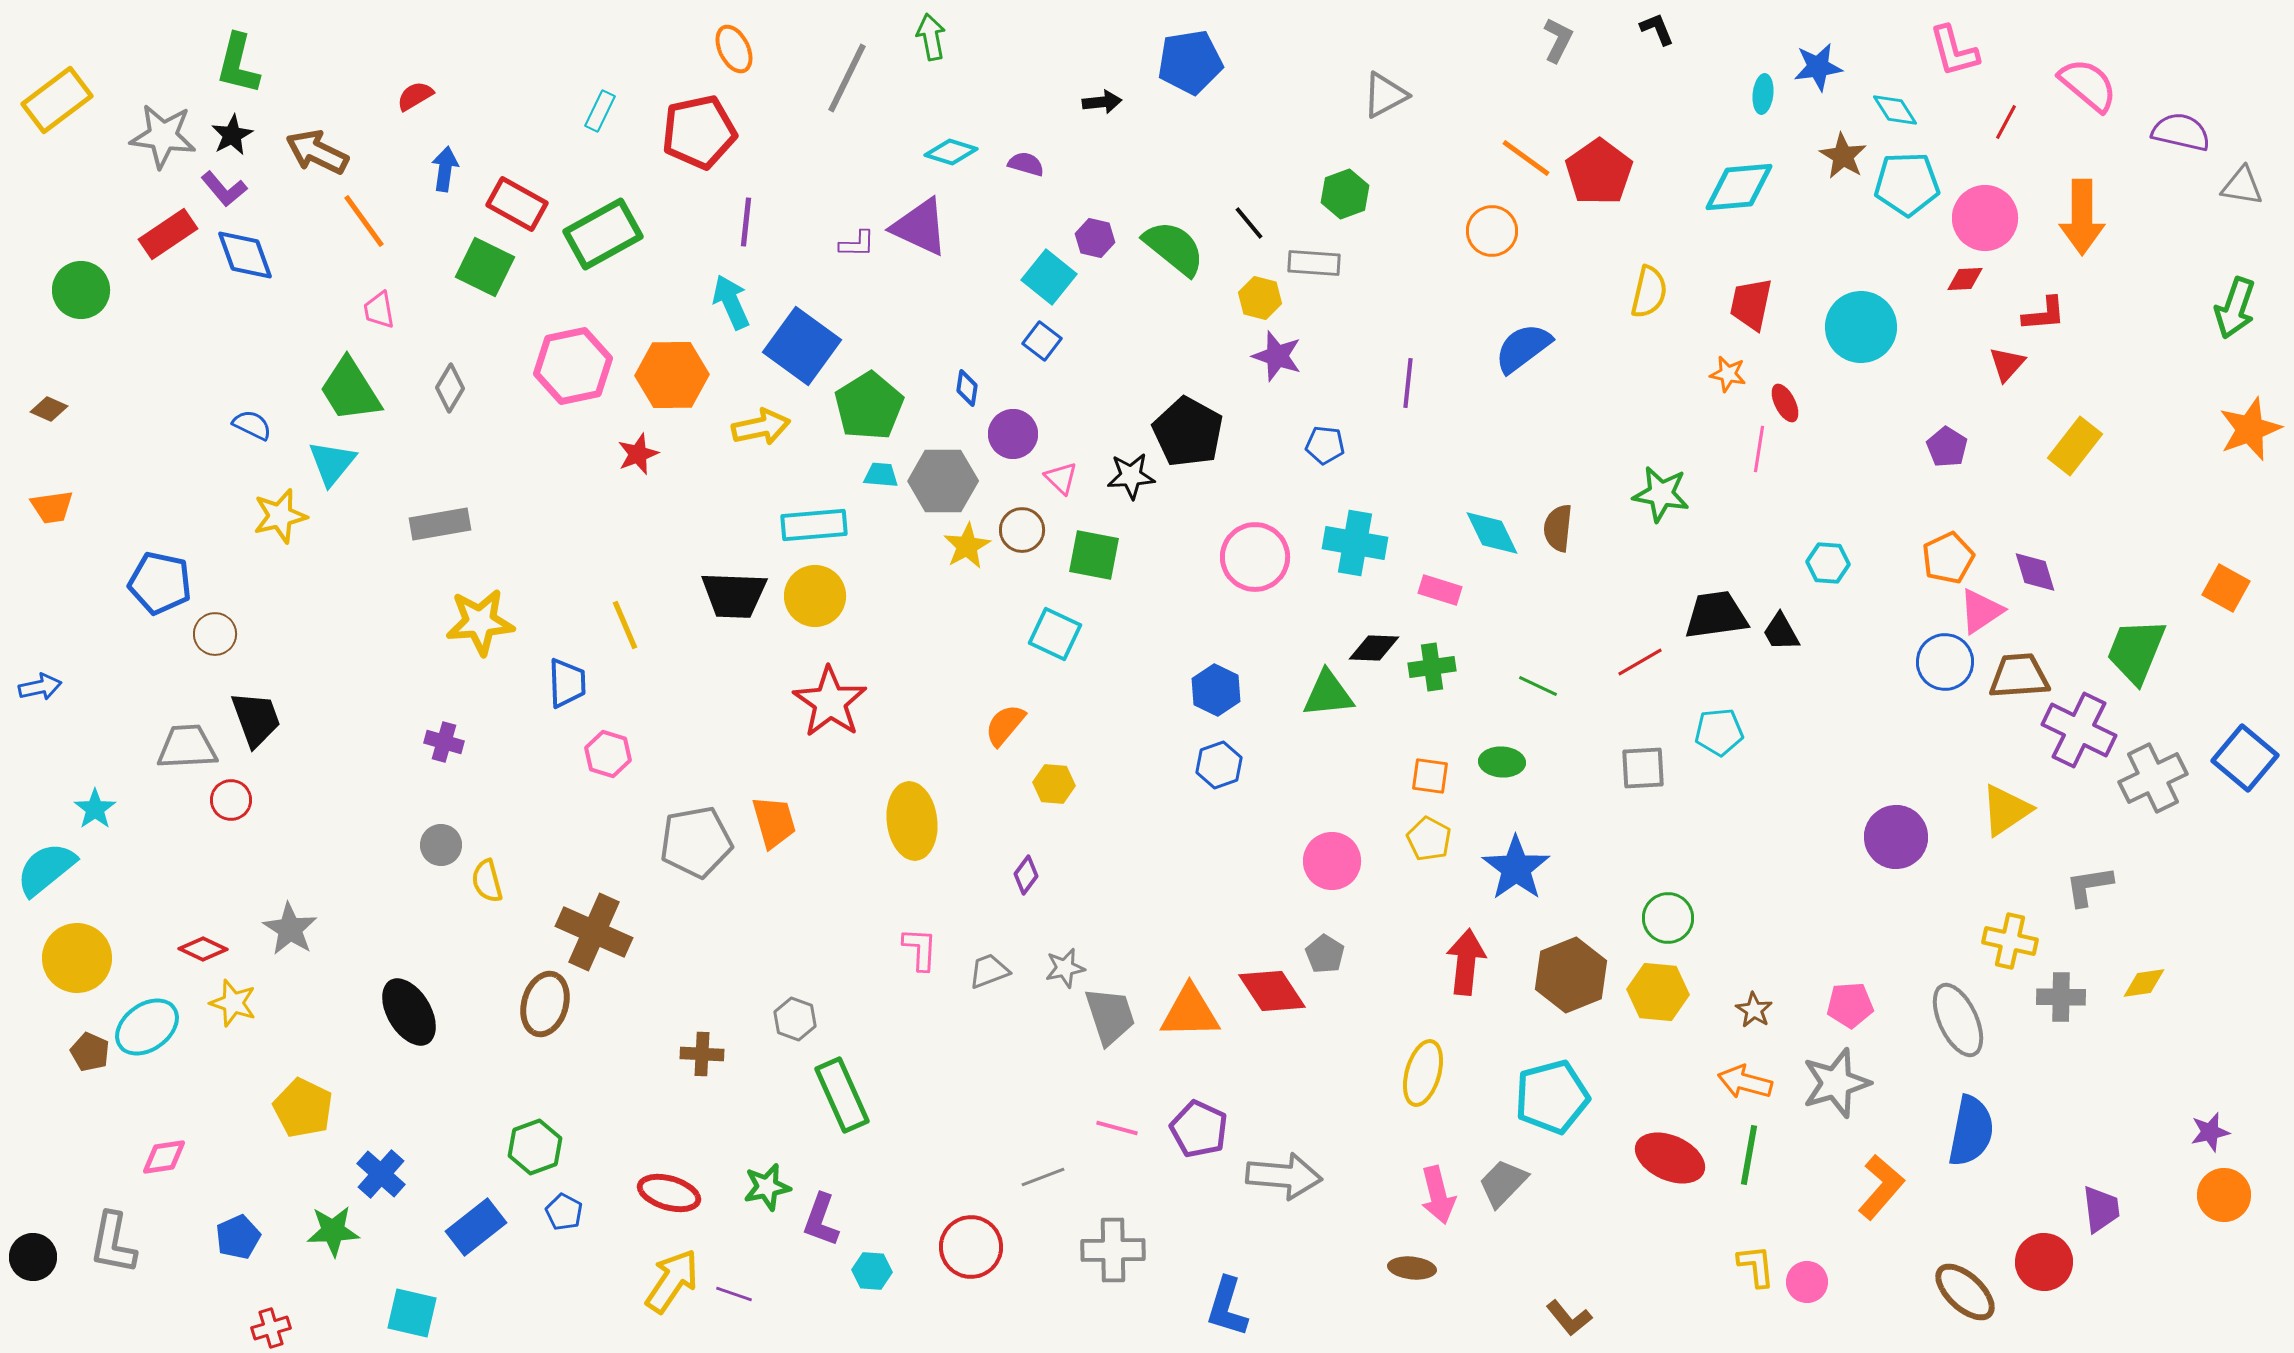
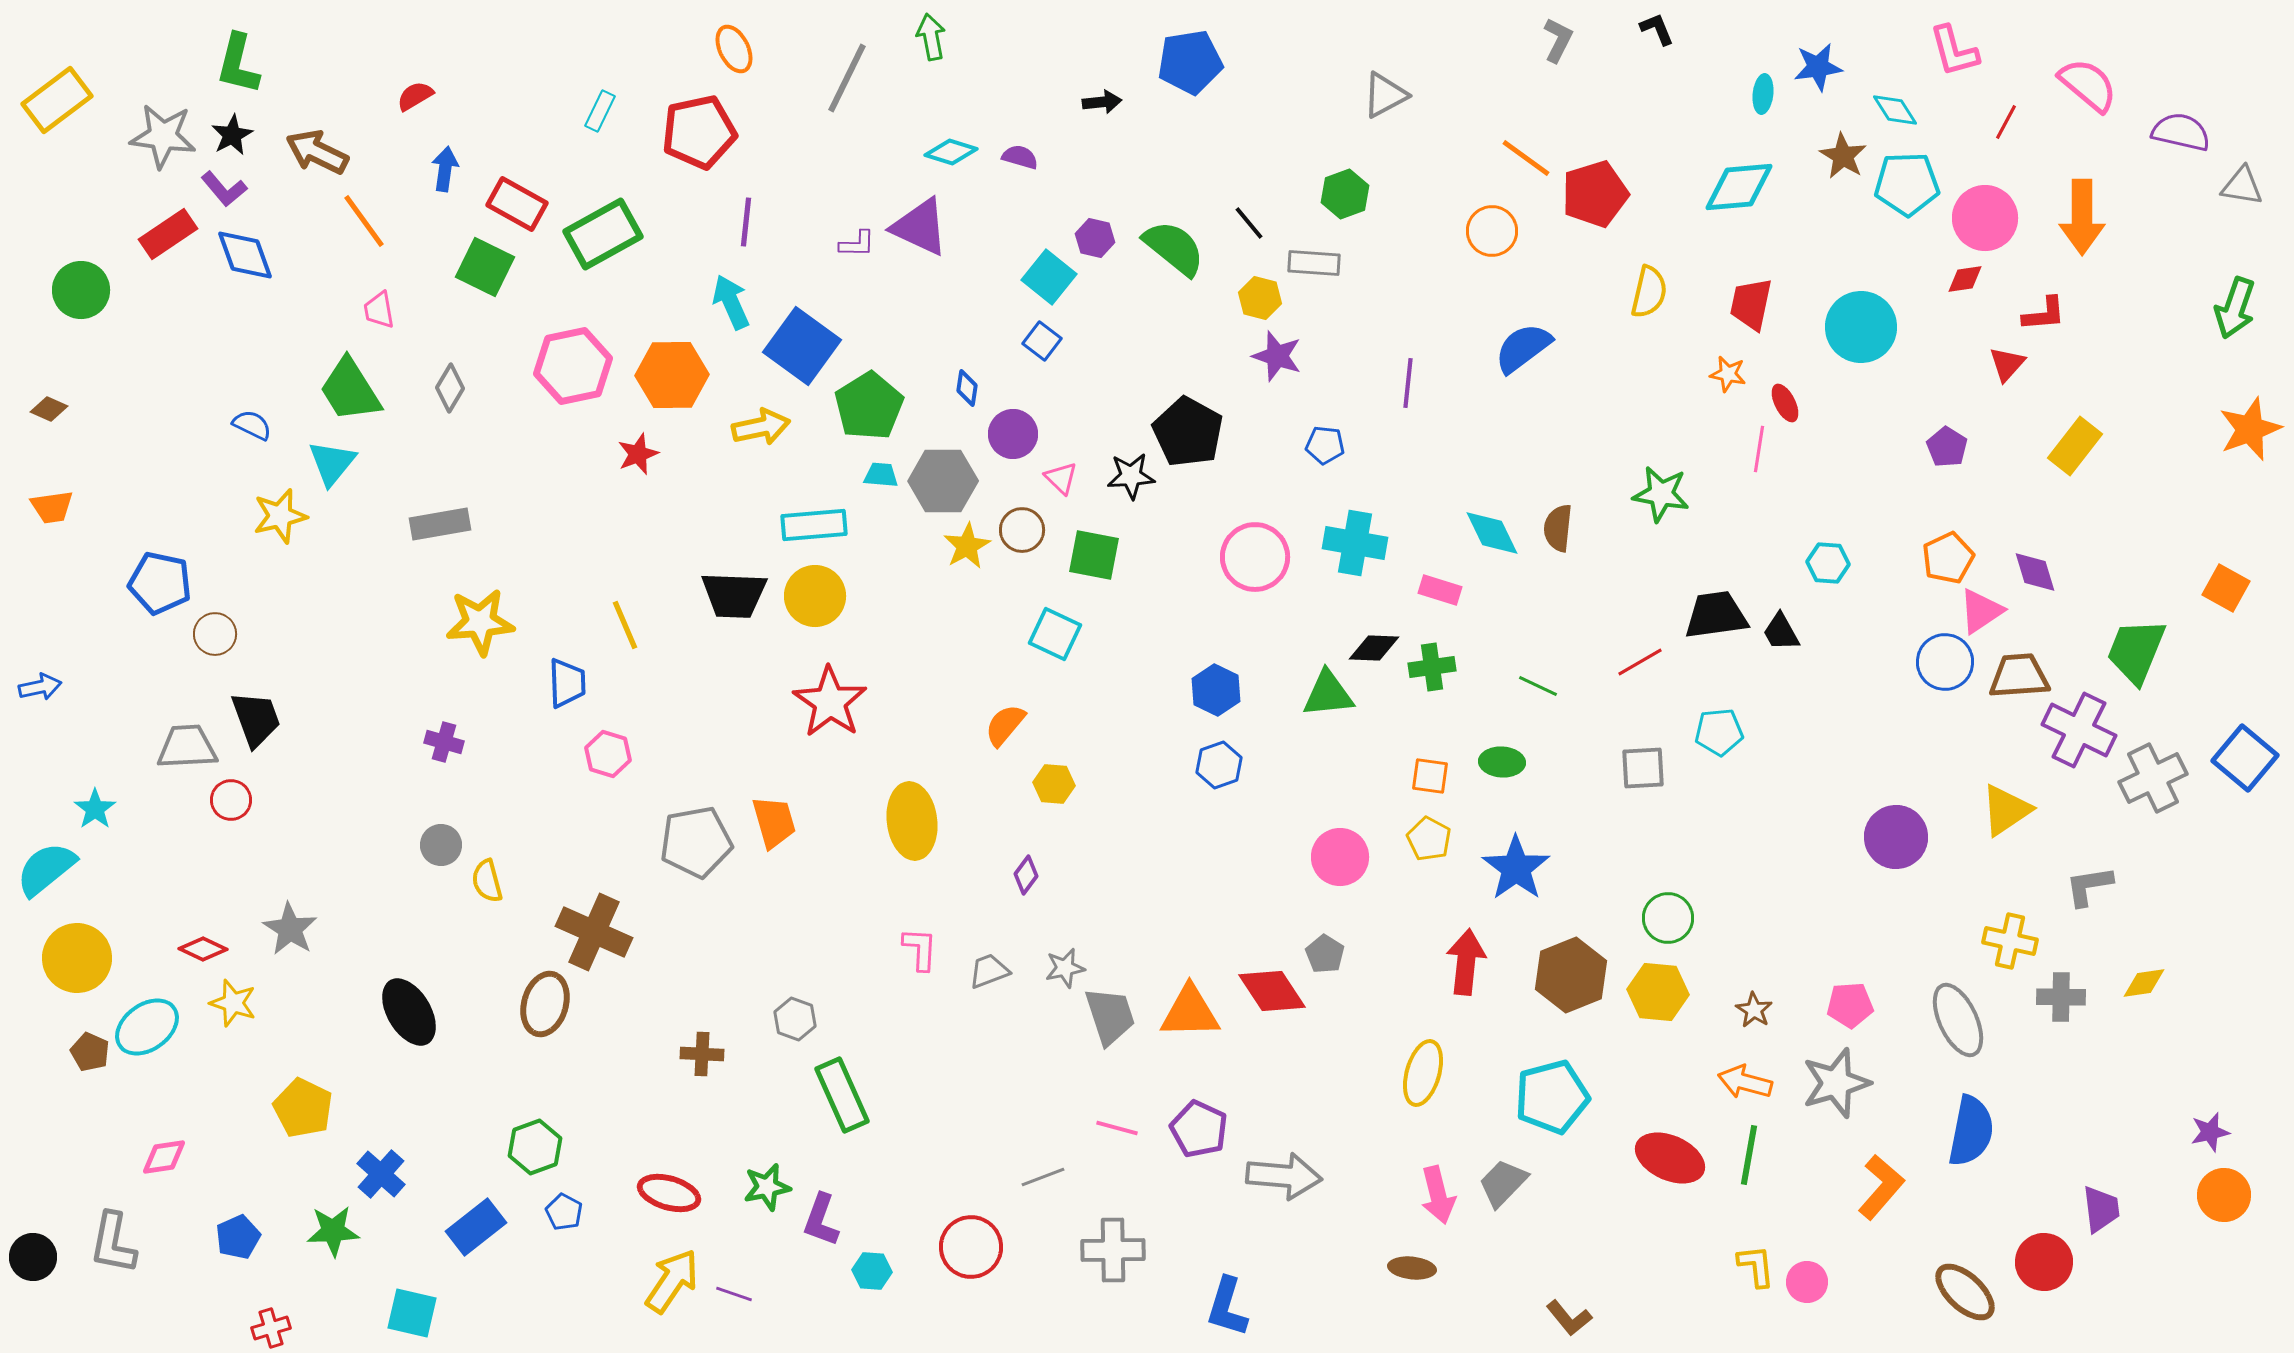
purple semicircle at (1026, 164): moved 6 px left, 7 px up
red pentagon at (1599, 172): moved 4 px left, 22 px down; rotated 18 degrees clockwise
red diamond at (1965, 279): rotated 6 degrees counterclockwise
pink circle at (1332, 861): moved 8 px right, 4 px up
